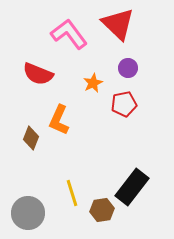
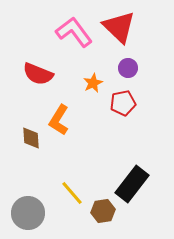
red triangle: moved 1 px right, 3 px down
pink L-shape: moved 5 px right, 2 px up
red pentagon: moved 1 px left, 1 px up
orange L-shape: rotated 8 degrees clockwise
brown diamond: rotated 25 degrees counterclockwise
black rectangle: moved 3 px up
yellow line: rotated 24 degrees counterclockwise
brown hexagon: moved 1 px right, 1 px down
